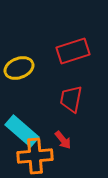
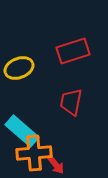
red trapezoid: moved 3 px down
red arrow: moved 7 px left, 25 px down
orange cross: moved 1 px left, 3 px up
